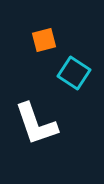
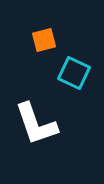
cyan square: rotated 8 degrees counterclockwise
